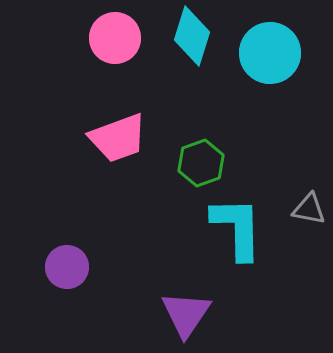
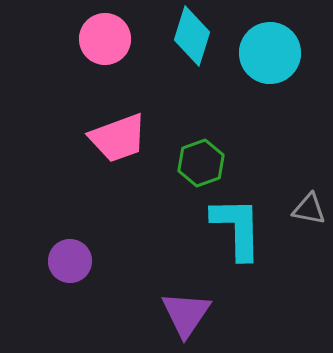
pink circle: moved 10 px left, 1 px down
purple circle: moved 3 px right, 6 px up
